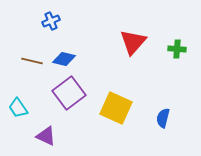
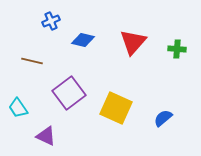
blue diamond: moved 19 px right, 19 px up
blue semicircle: rotated 36 degrees clockwise
